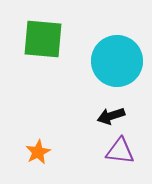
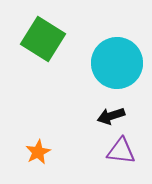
green square: rotated 27 degrees clockwise
cyan circle: moved 2 px down
purple triangle: moved 1 px right
